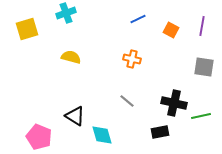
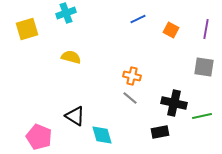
purple line: moved 4 px right, 3 px down
orange cross: moved 17 px down
gray line: moved 3 px right, 3 px up
green line: moved 1 px right
